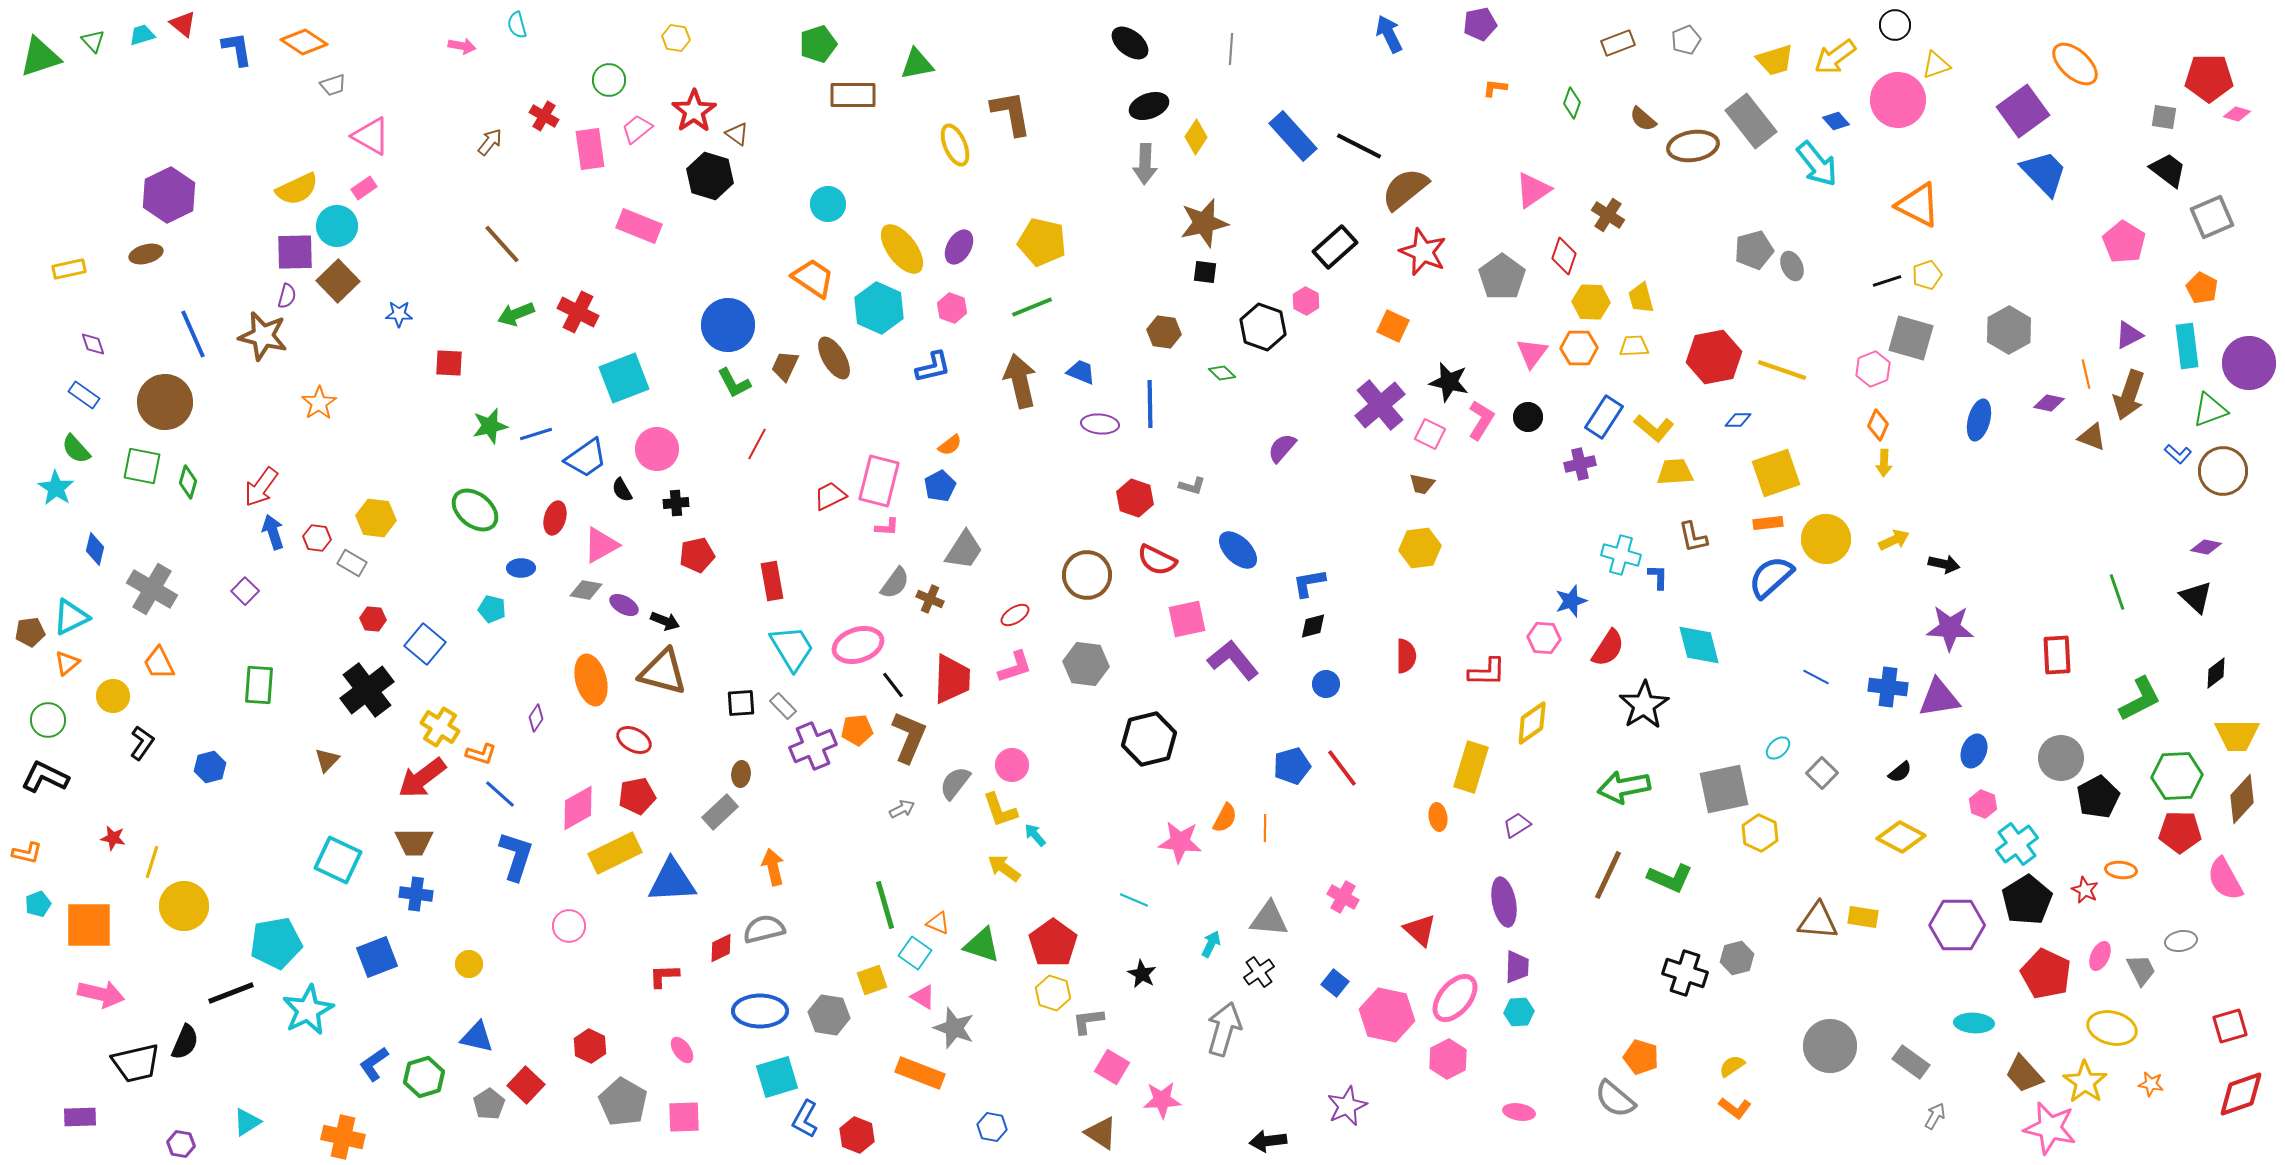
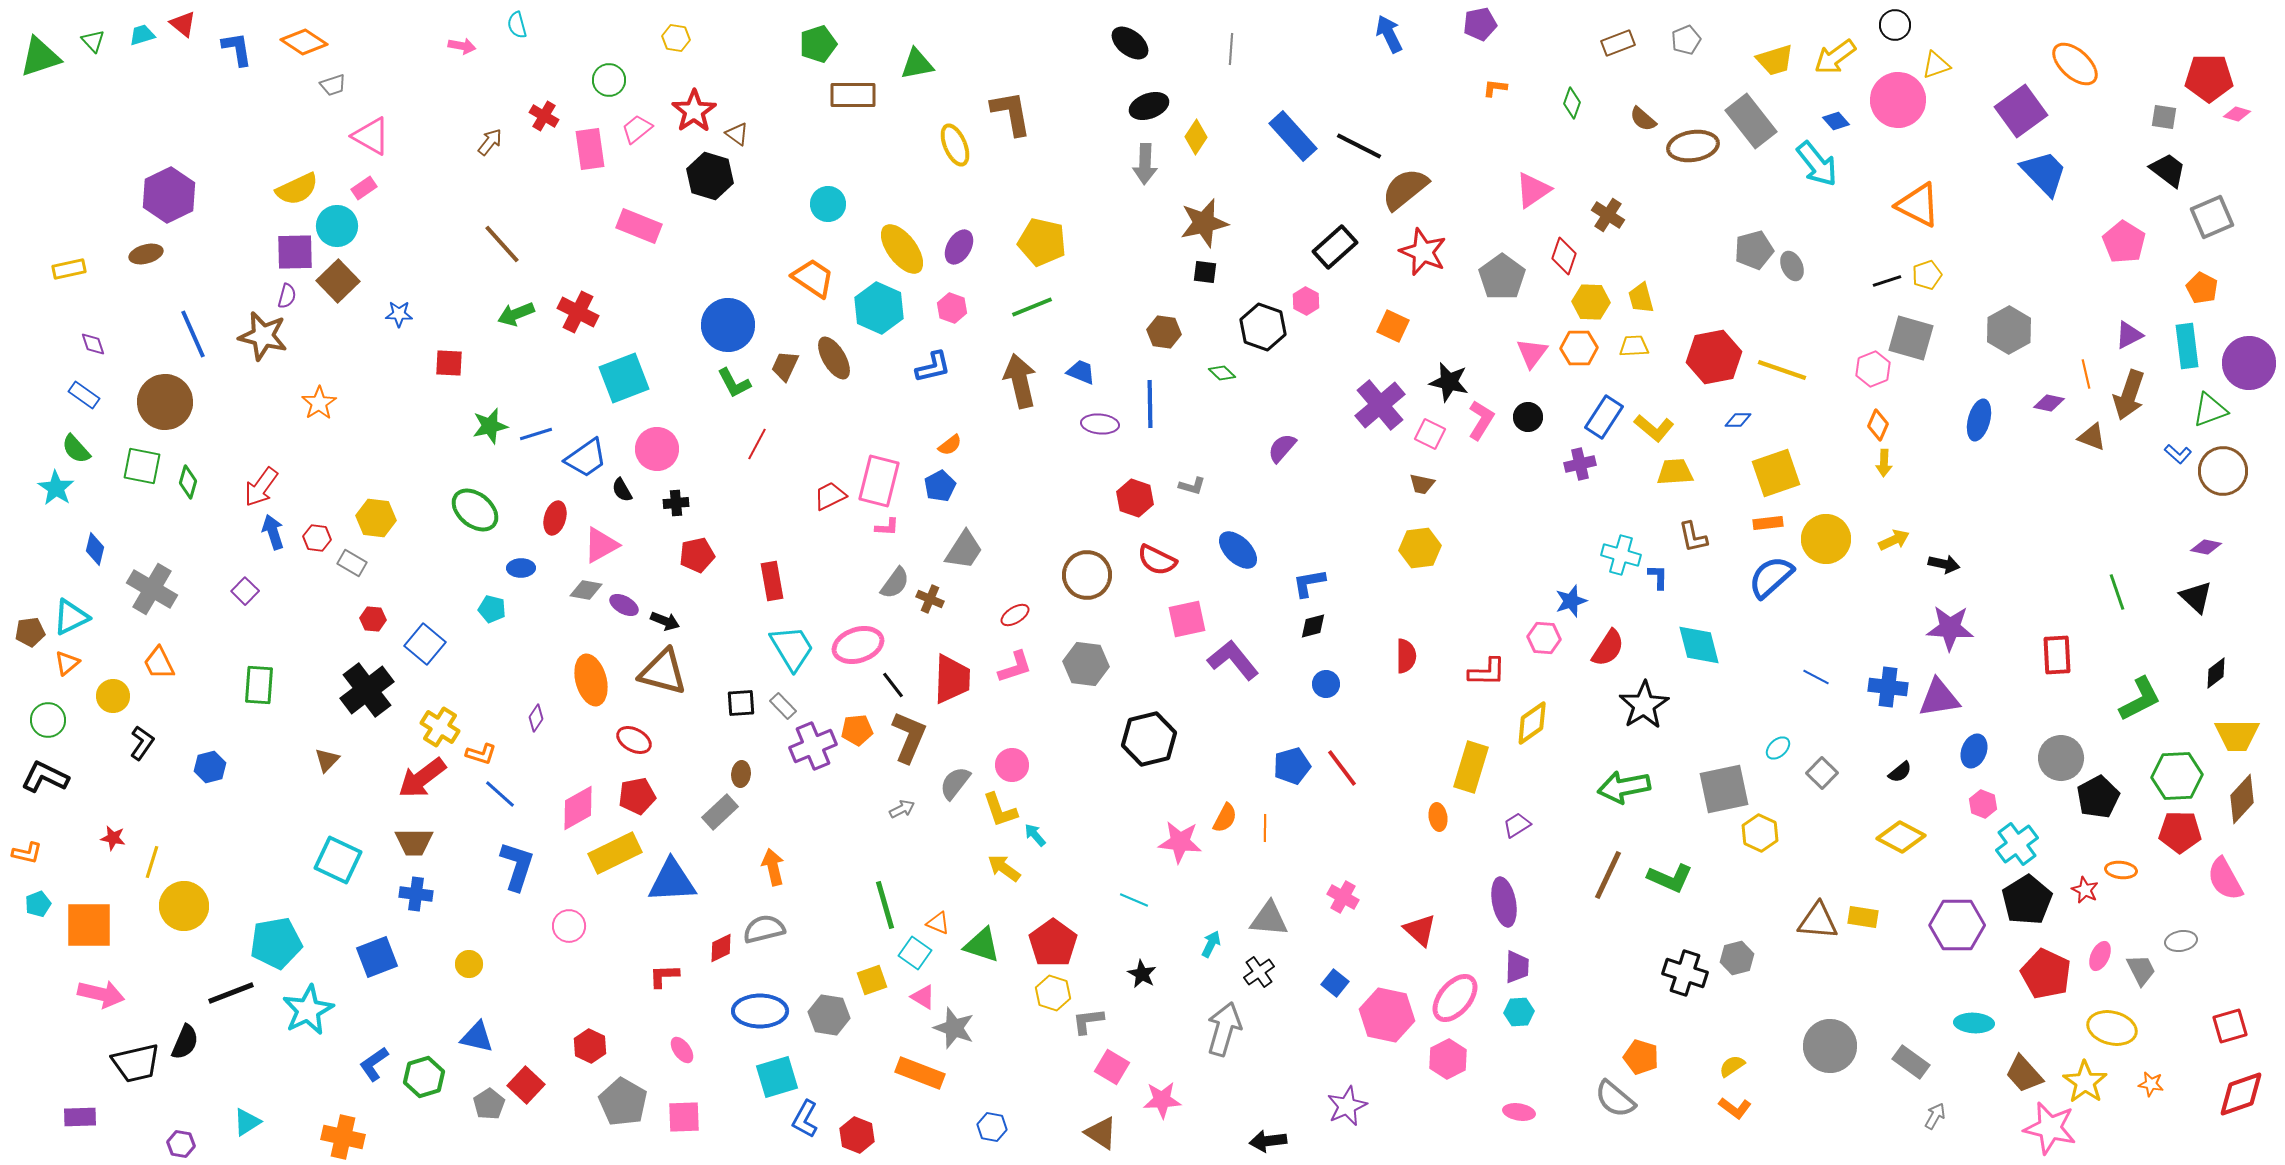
purple square at (2023, 111): moved 2 px left
blue L-shape at (516, 856): moved 1 px right, 10 px down
